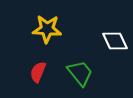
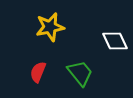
yellow star: moved 3 px right, 2 px up; rotated 16 degrees counterclockwise
